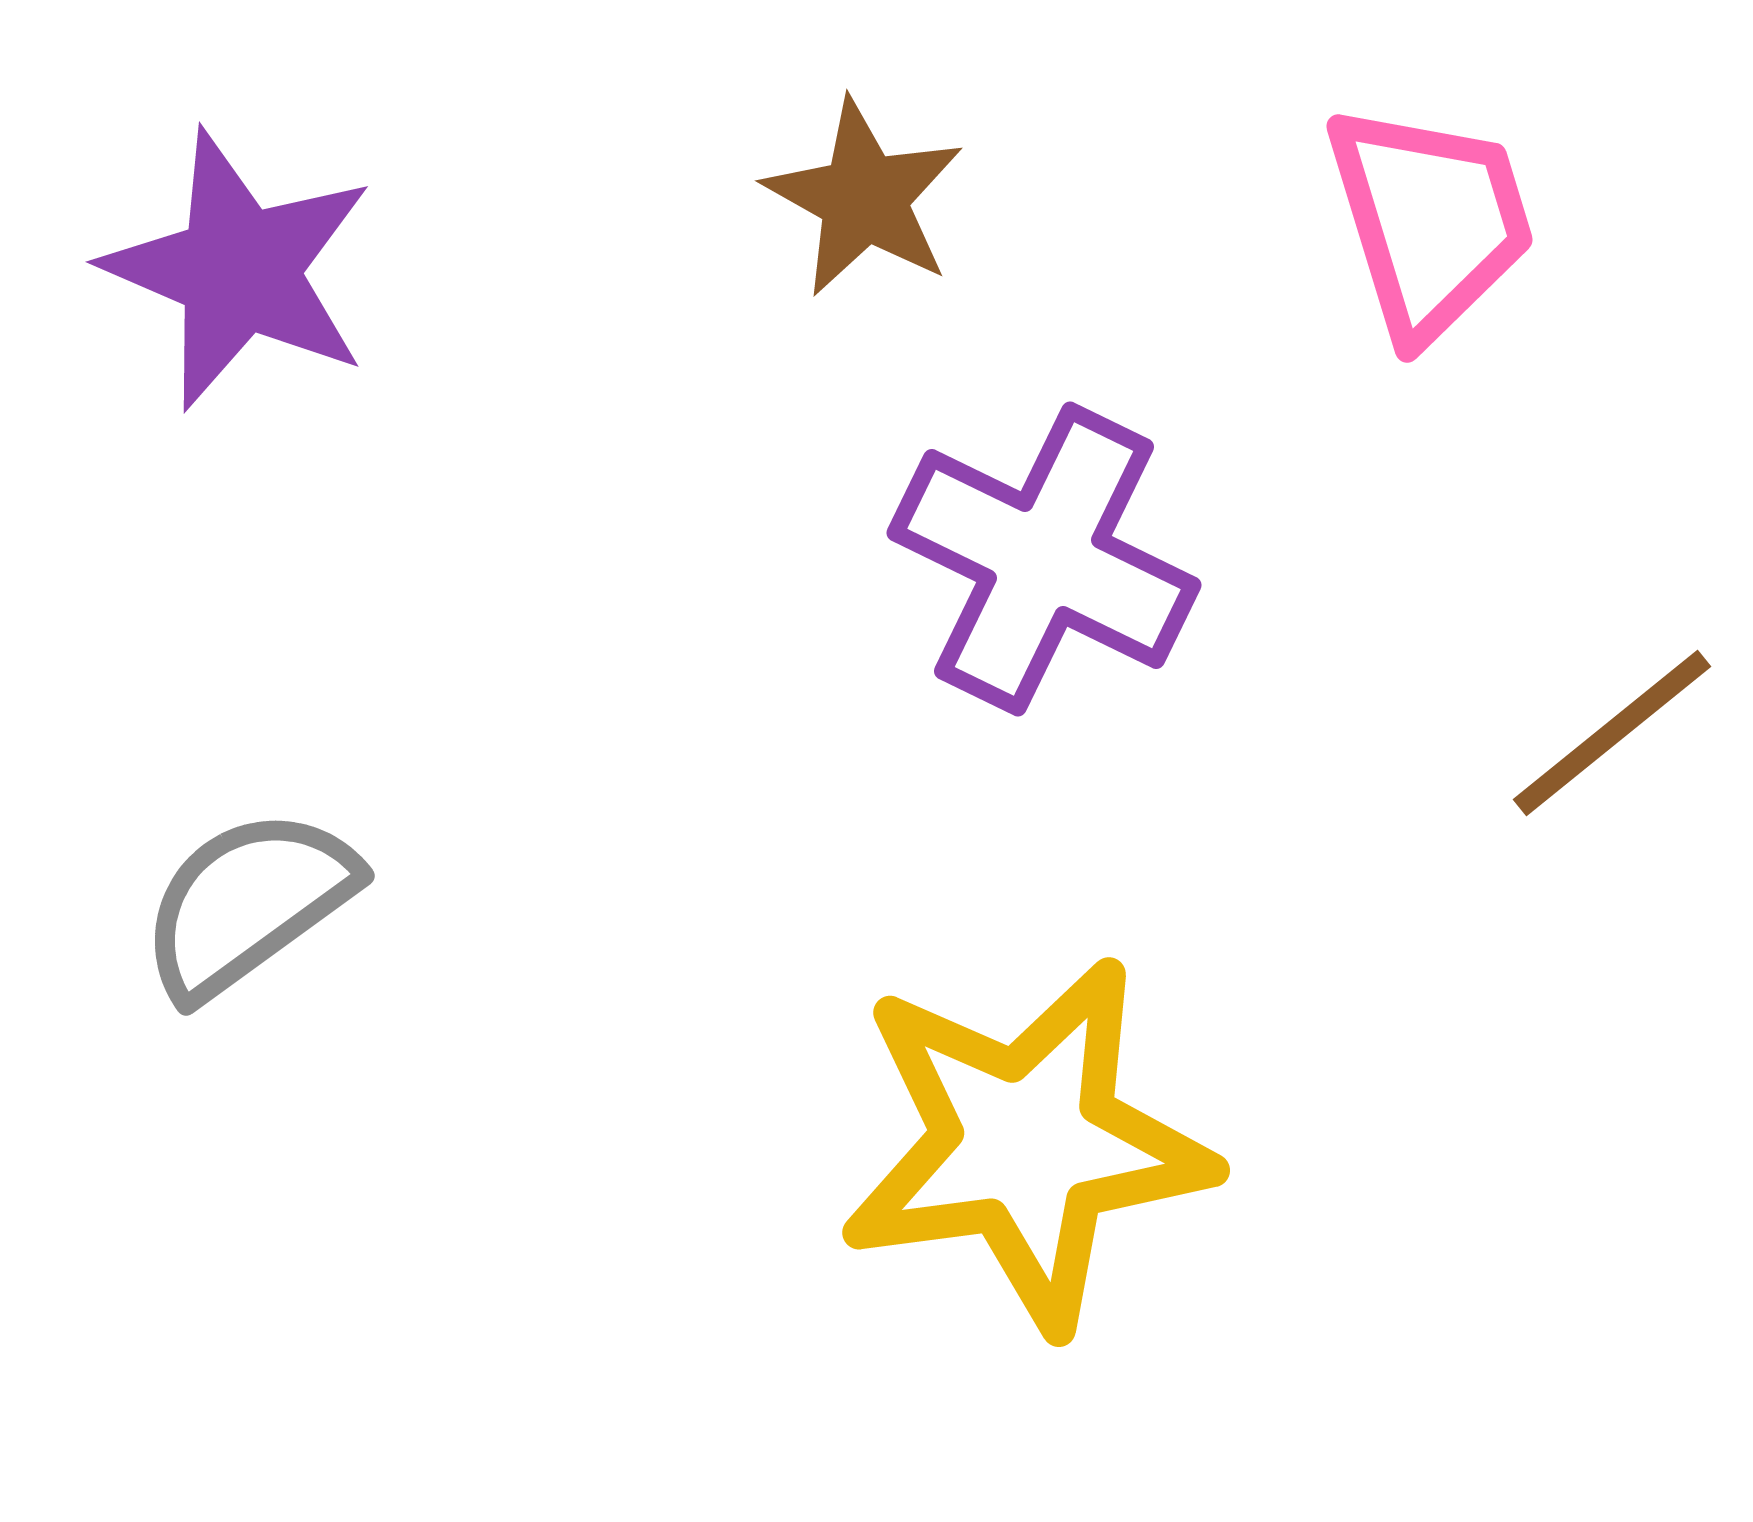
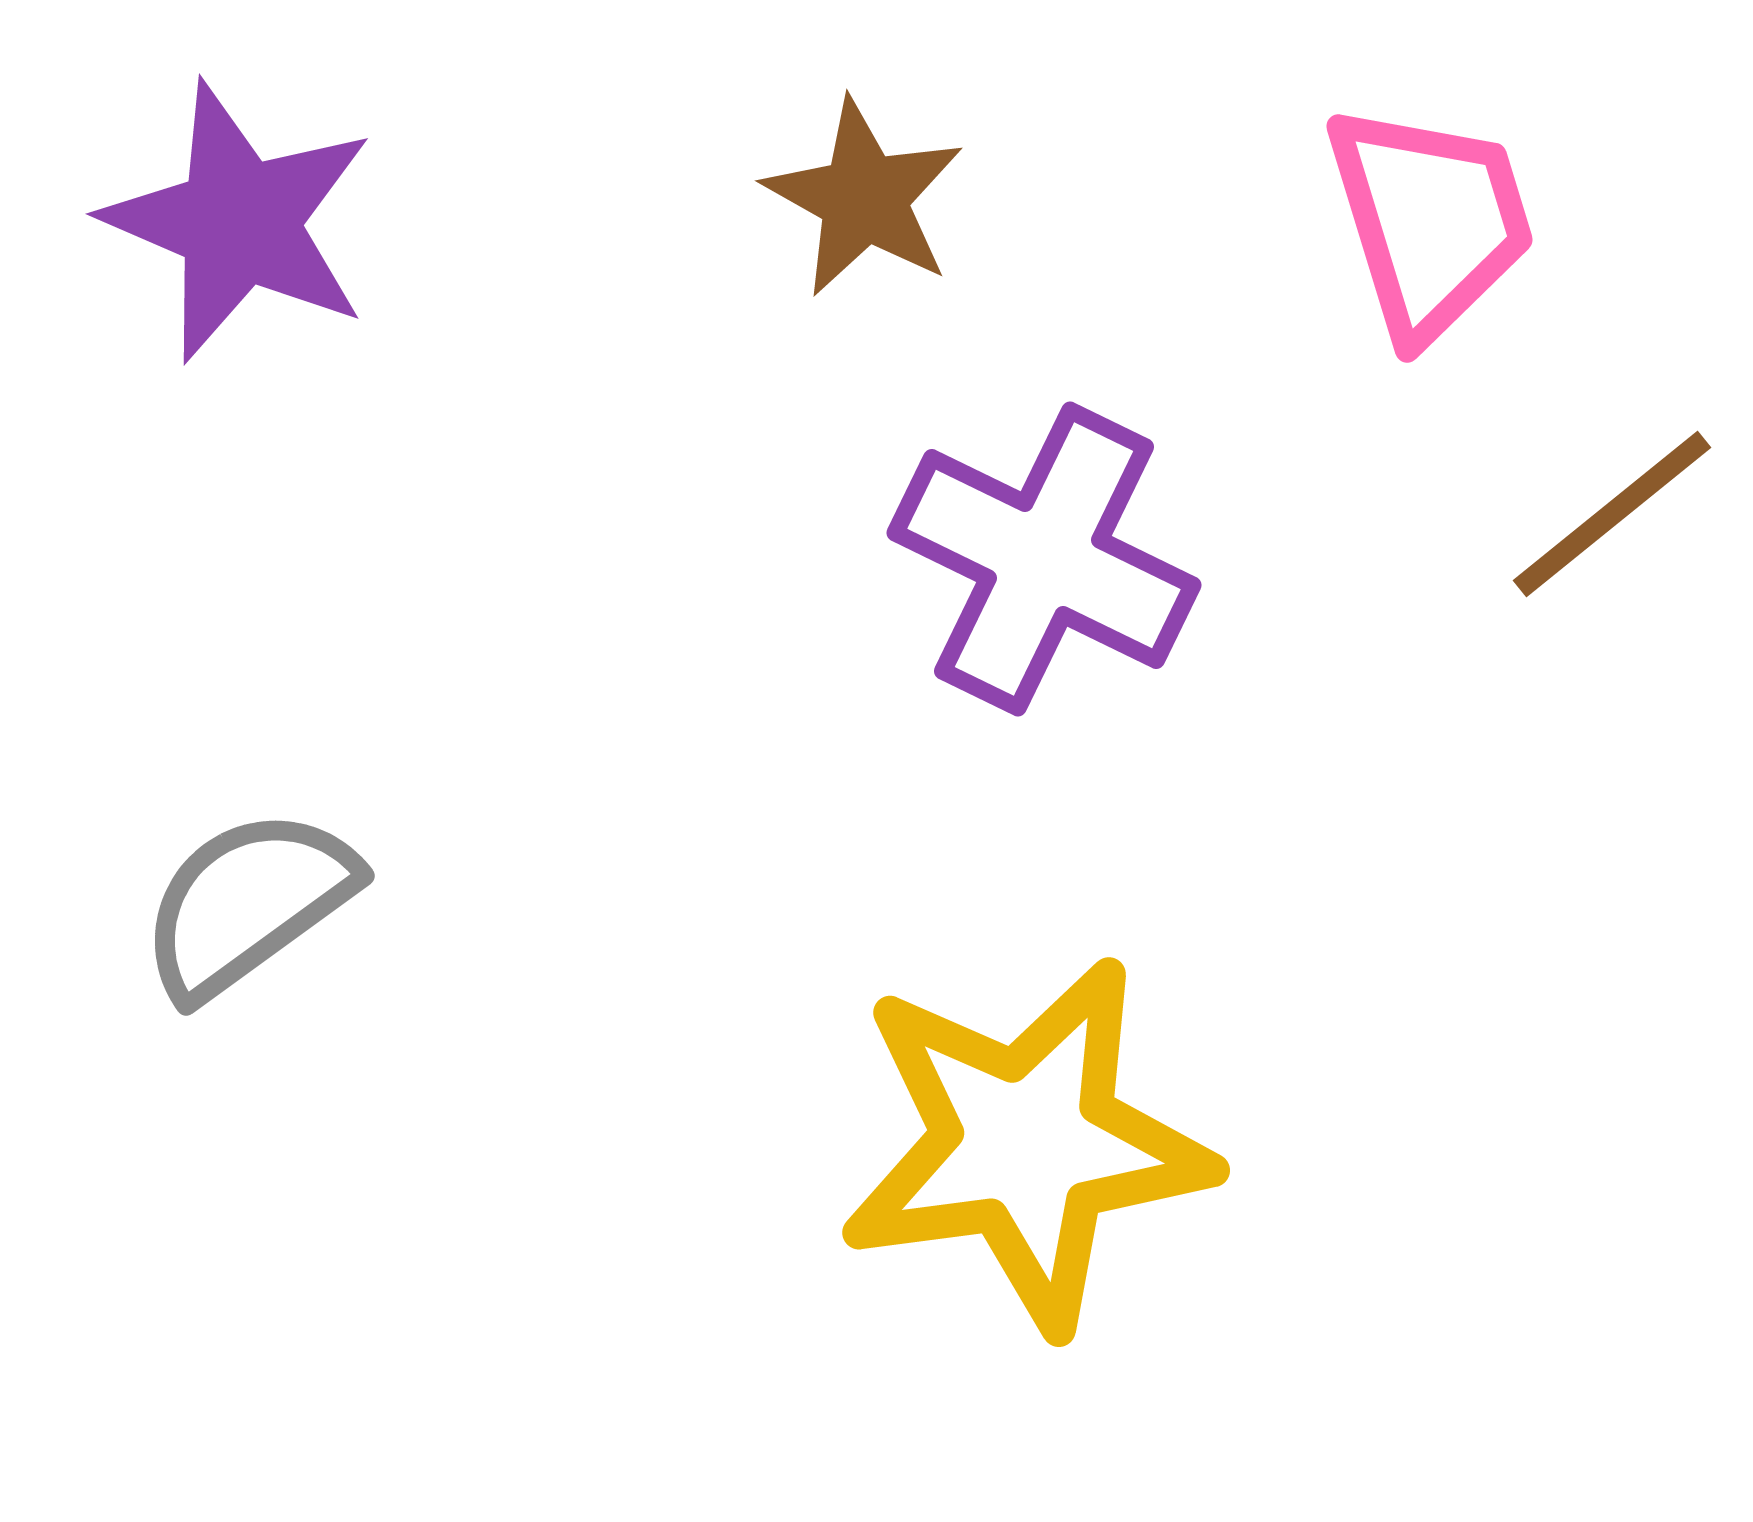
purple star: moved 48 px up
brown line: moved 219 px up
